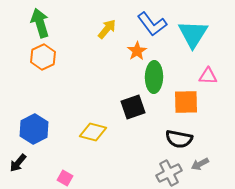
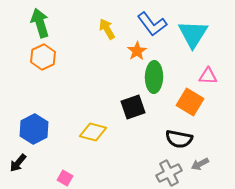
yellow arrow: rotated 70 degrees counterclockwise
orange square: moved 4 px right; rotated 32 degrees clockwise
